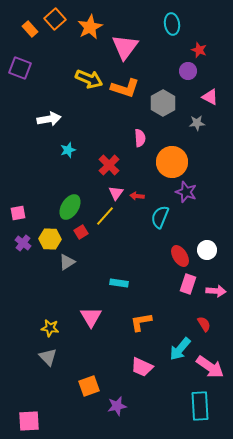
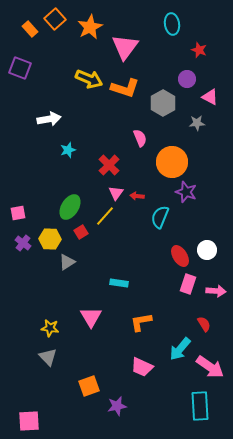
purple circle at (188, 71): moved 1 px left, 8 px down
pink semicircle at (140, 138): rotated 18 degrees counterclockwise
